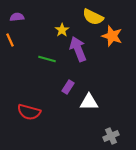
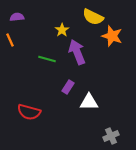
purple arrow: moved 1 px left, 3 px down
